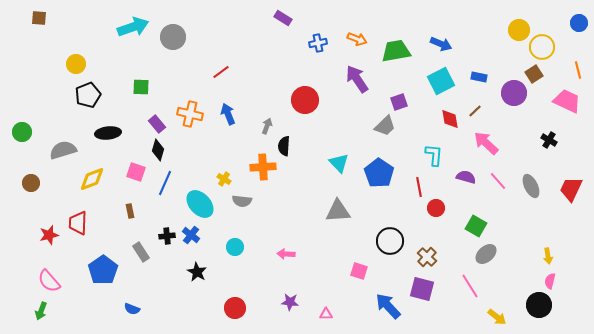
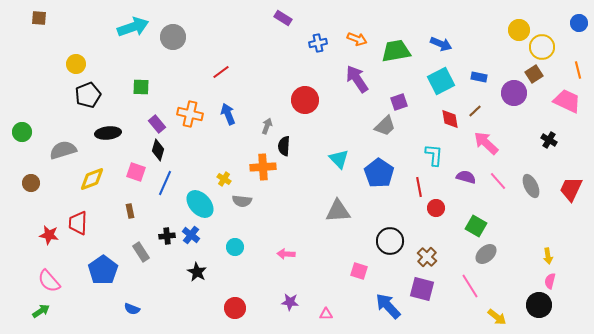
cyan triangle at (339, 163): moved 4 px up
red star at (49, 235): rotated 24 degrees clockwise
green arrow at (41, 311): rotated 144 degrees counterclockwise
